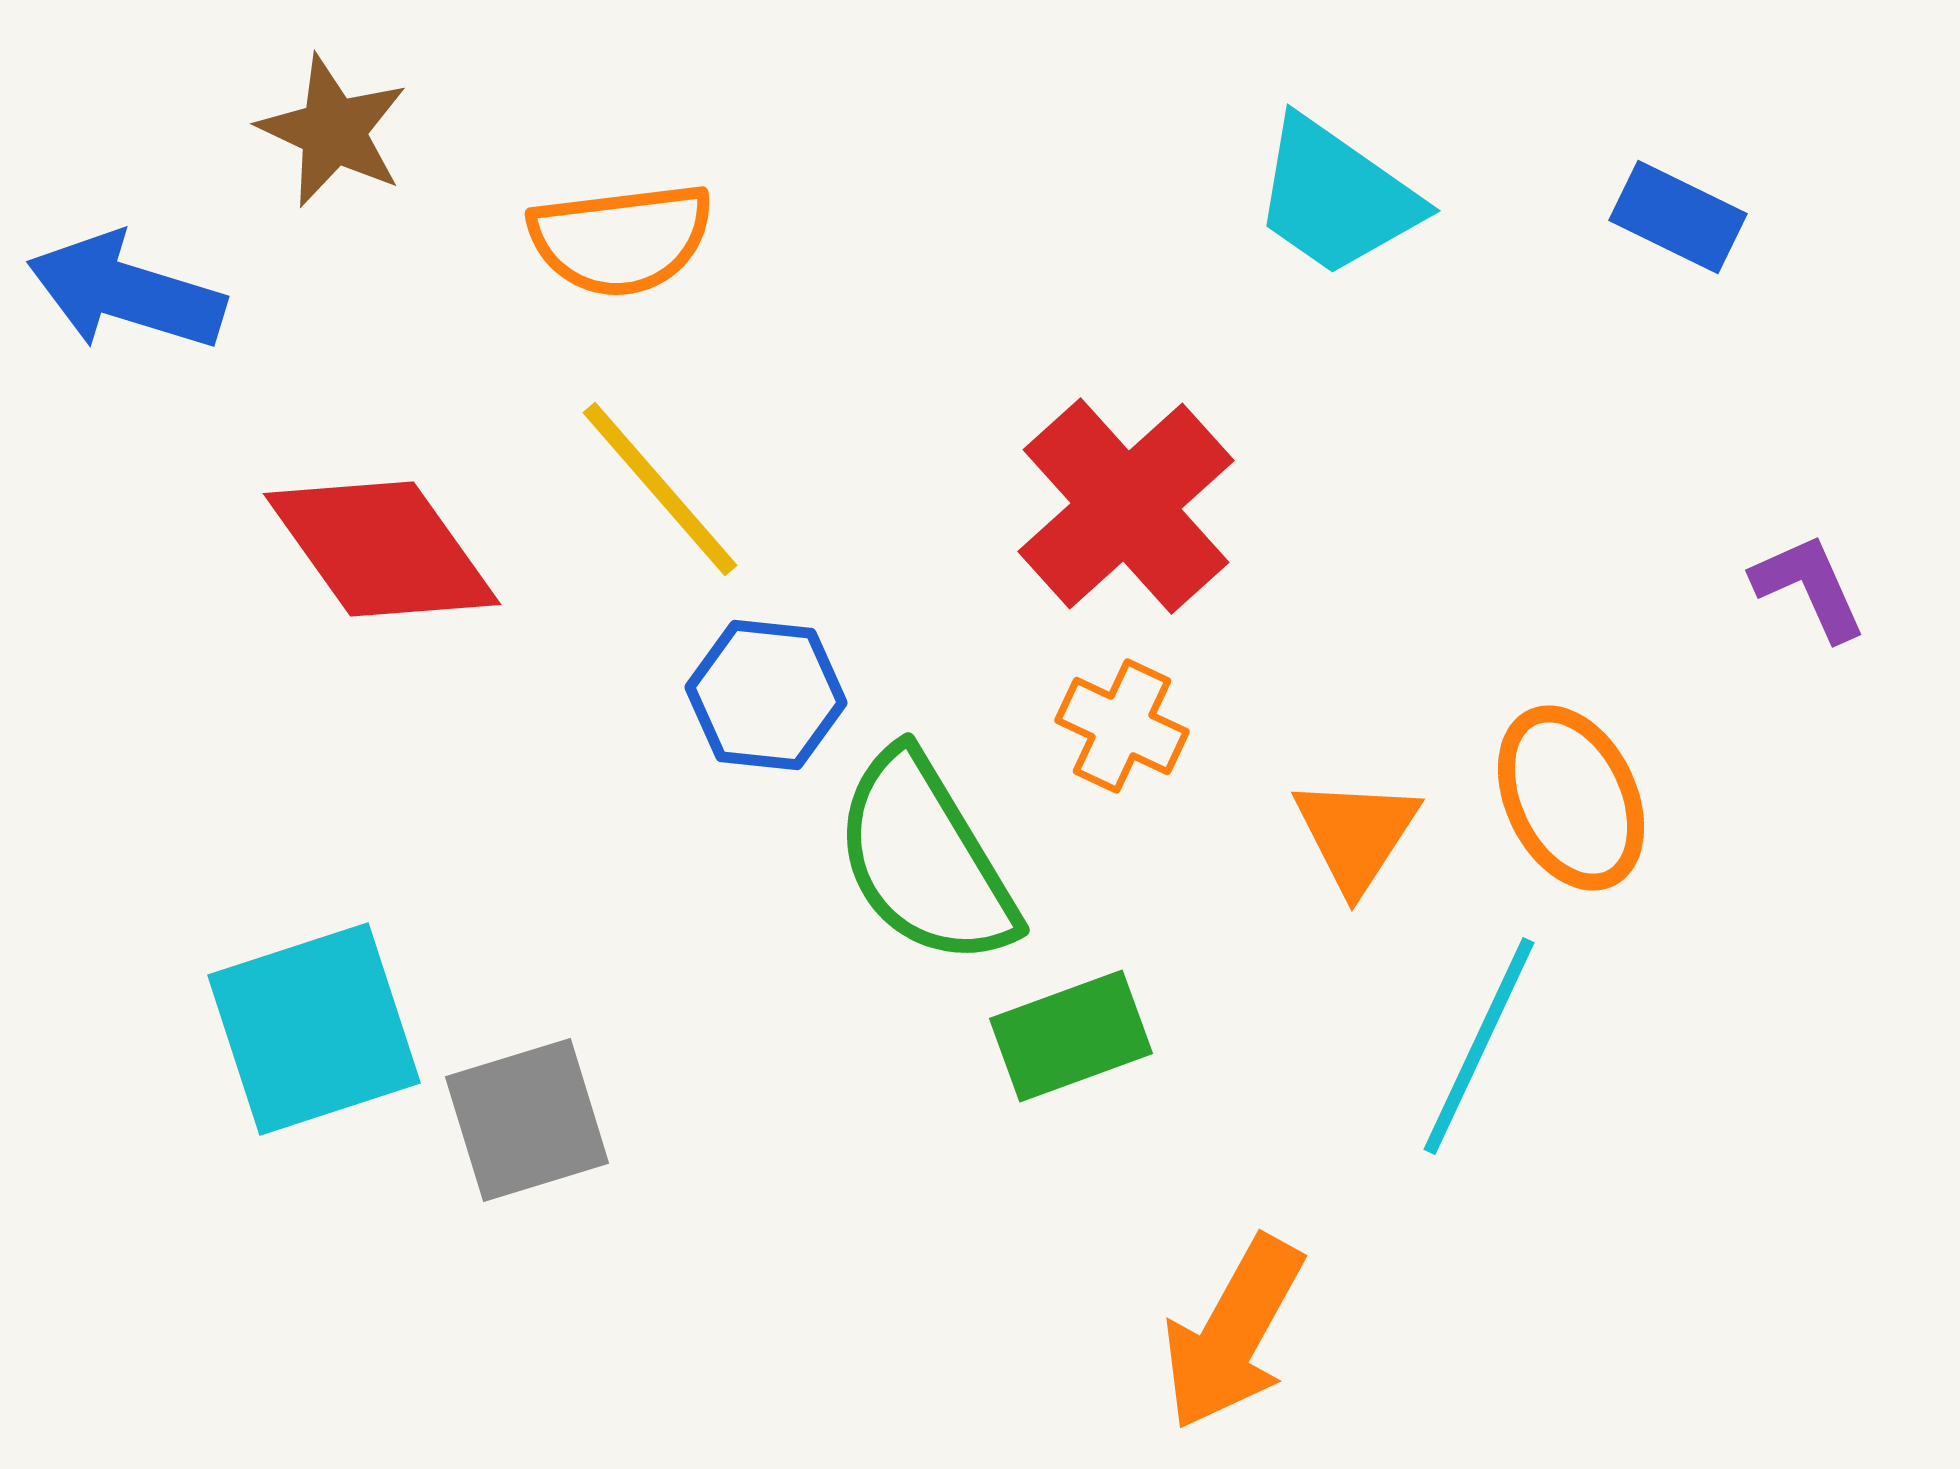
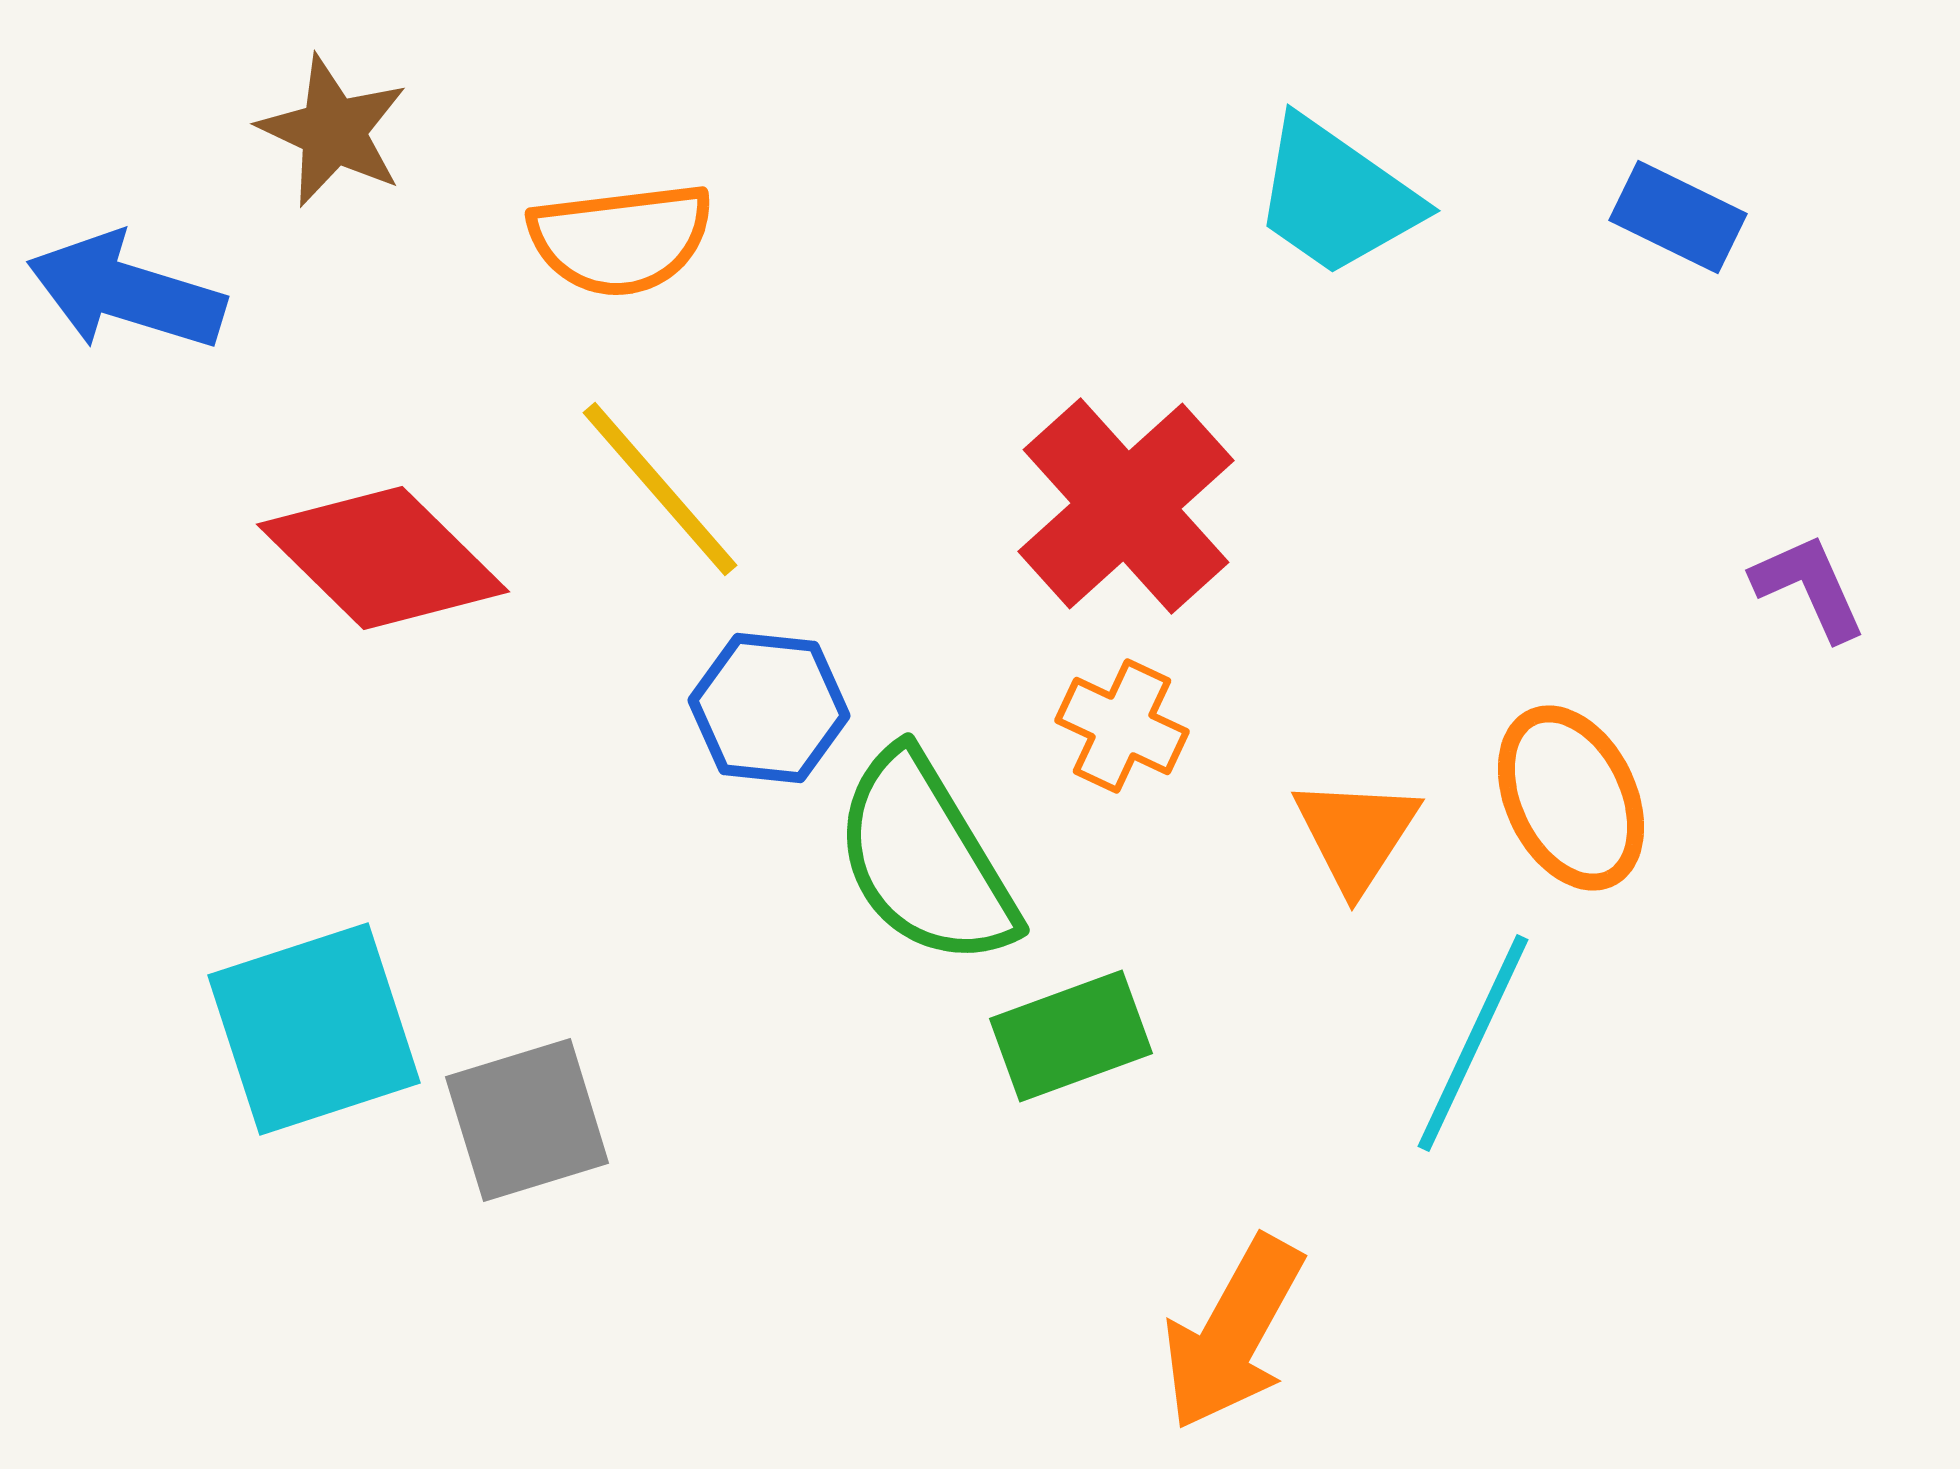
red diamond: moved 1 px right, 9 px down; rotated 10 degrees counterclockwise
blue hexagon: moved 3 px right, 13 px down
cyan line: moved 6 px left, 3 px up
